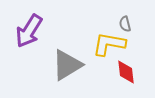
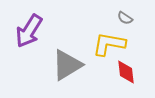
gray semicircle: moved 6 px up; rotated 42 degrees counterclockwise
